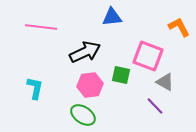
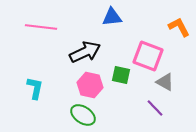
pink hexagon: rotated 20 degrees clockwise
purple line: moved 2 px down
